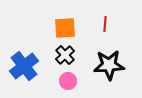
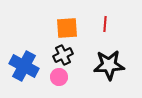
orange square: moved 2 px right
black cross: moved 2 px left; rotated 18 degrees clockwise
blue cross: rotated 24 degrees counterclockwise
pink circle: moved 9 px left, 4 px up
